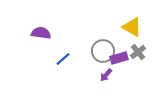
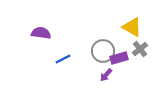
gray cross: moved 2 px right, 3 px up
blue line: rotated 14 degrees clockwise
